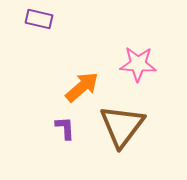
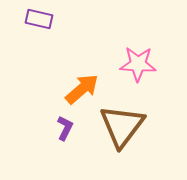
orange arrow: moved 2 px down
purple L-shape: rotated 30 degrees clockwise
